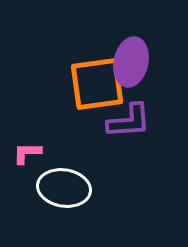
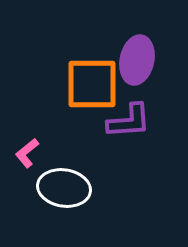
purple ellipse: moved 6 px right, 2 px up
orange square: moved 5 px left; rotated 8 degrees clockwise
pink L-shape: rotated 40 degrees counterclockwise
